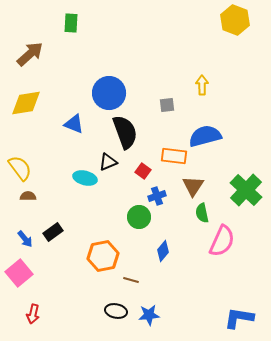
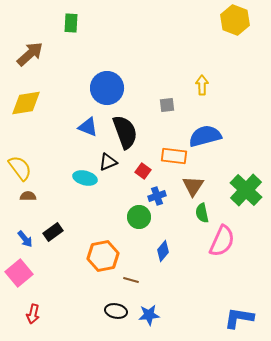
blue circle: moved 2 px left, 5 px up
blue triangle: moved 14 px right, 3 px down
